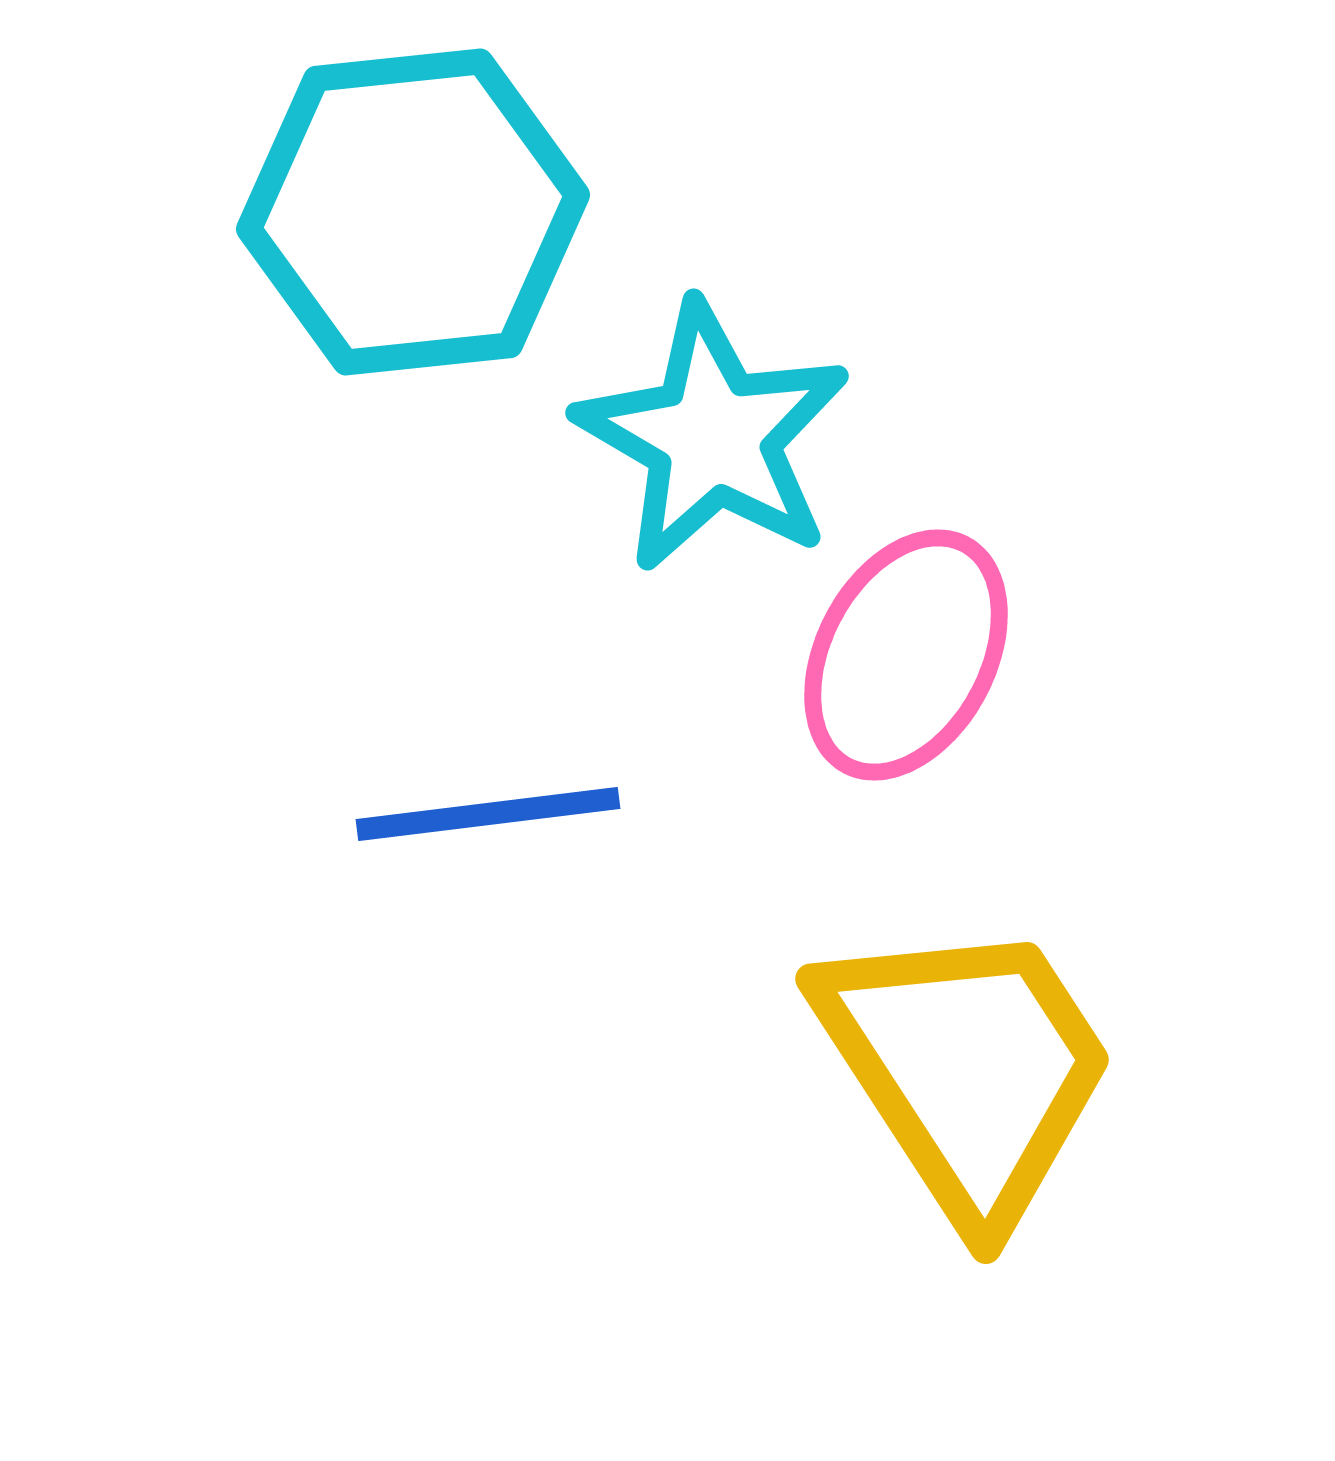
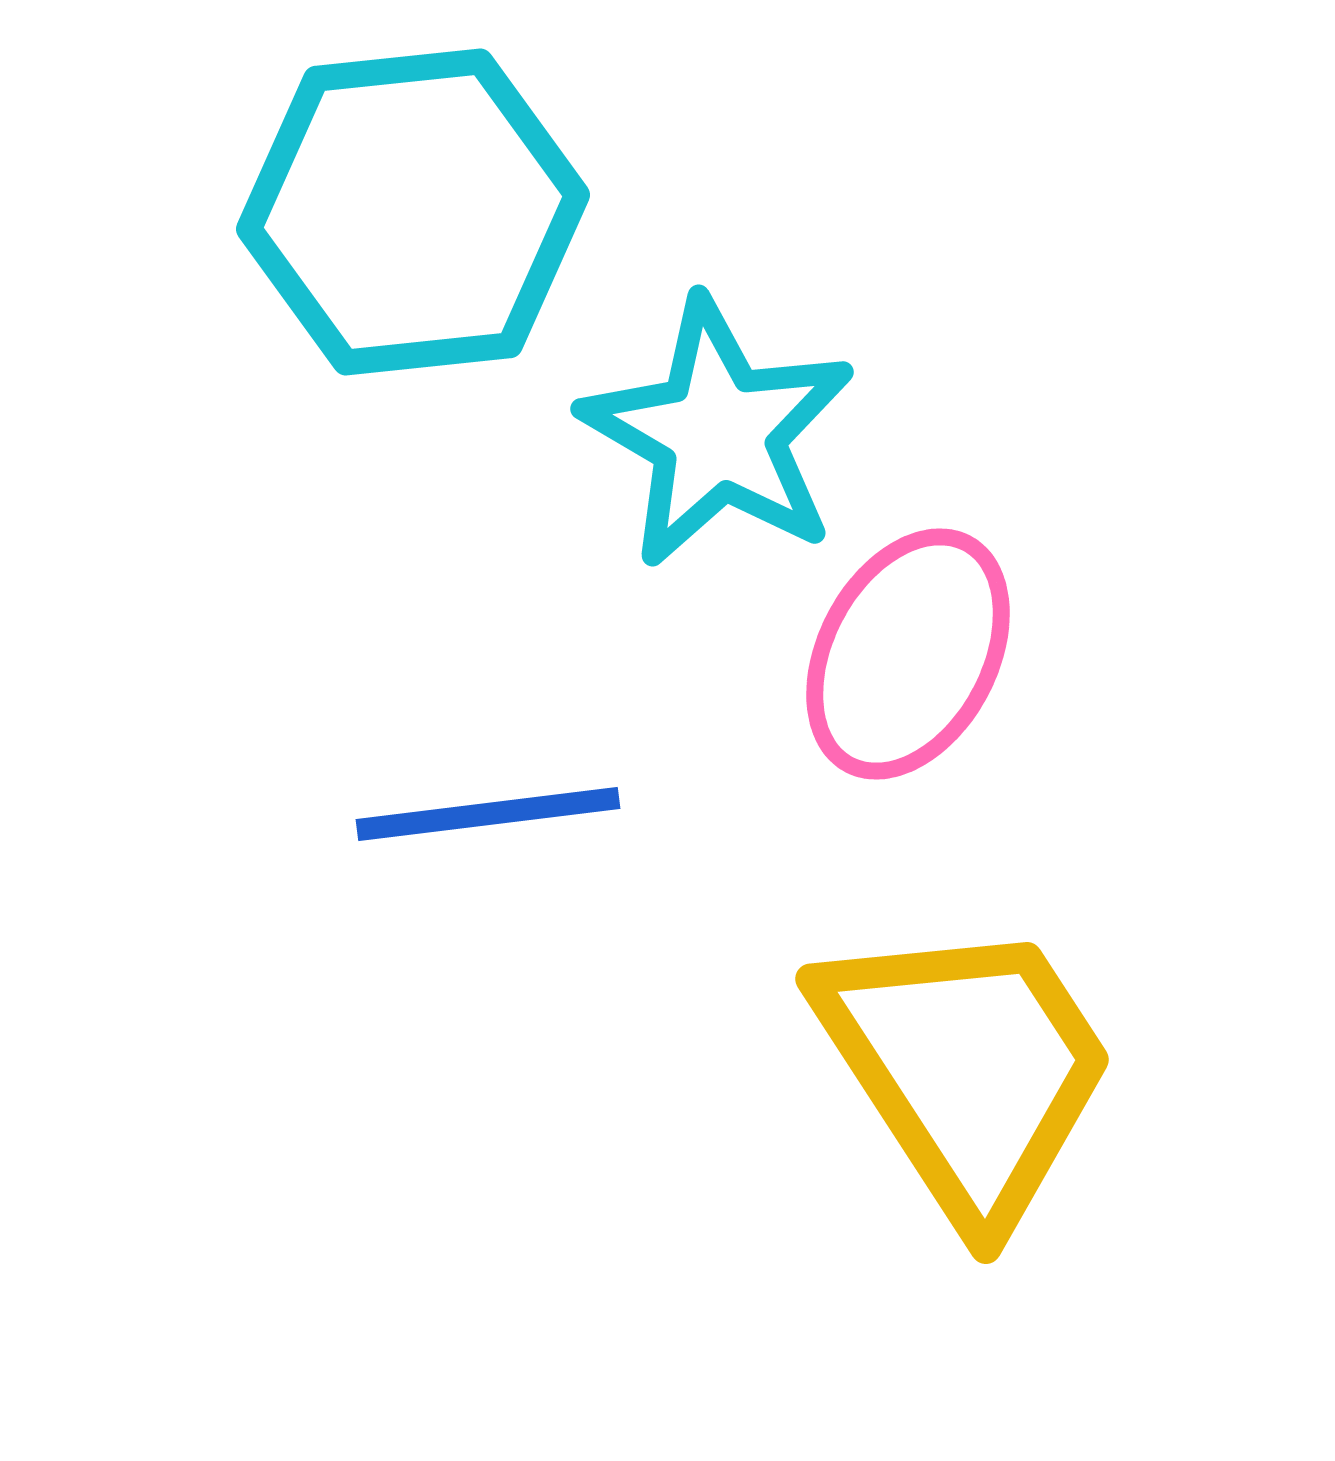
cyan star: moved 5 px right, 4 px up
pink ellipse: moved 2 px right, 1 px up
